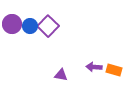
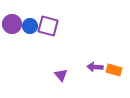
purple square: rotated 30 degrees counterclockwise
purple arrow: moved 1 px right
purple triangle: rotated 40 degrees clockwise
